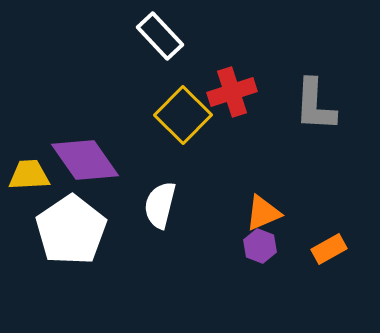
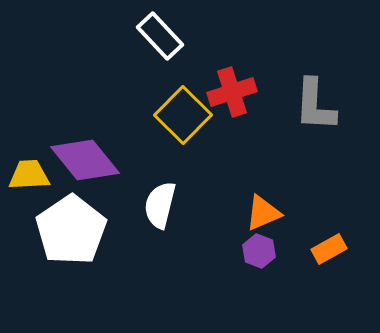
purple diamond: rotated 4 degrees counterclockwise
purple hexagon: moved 1 px left, 5 px down
